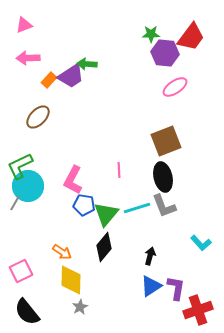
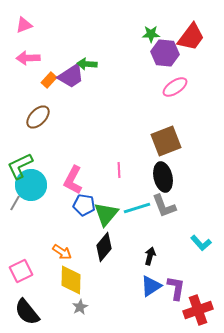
cyan circle: moved 3 px right, 1 px up
